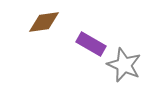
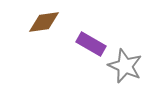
gray star: moved 1 px right, 1 px down
